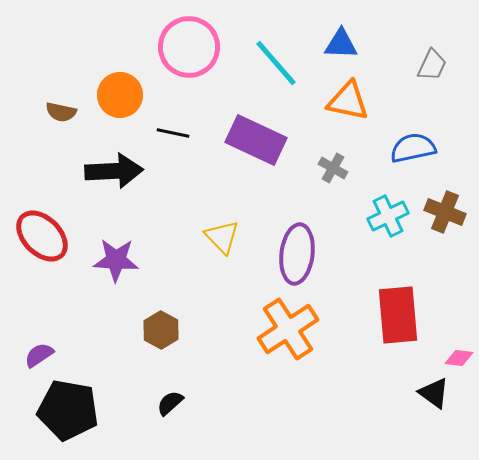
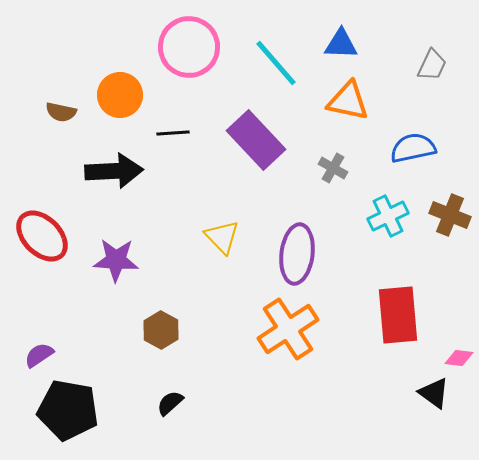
black line: rotated 16 degrees counterclockwise
purple rectangle: rotated 22 degrees clockwise
brown cross: moved 5 px right, 3 px down
